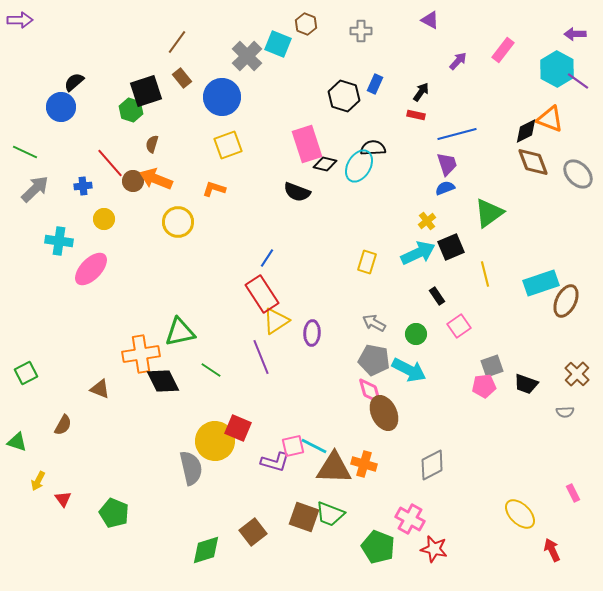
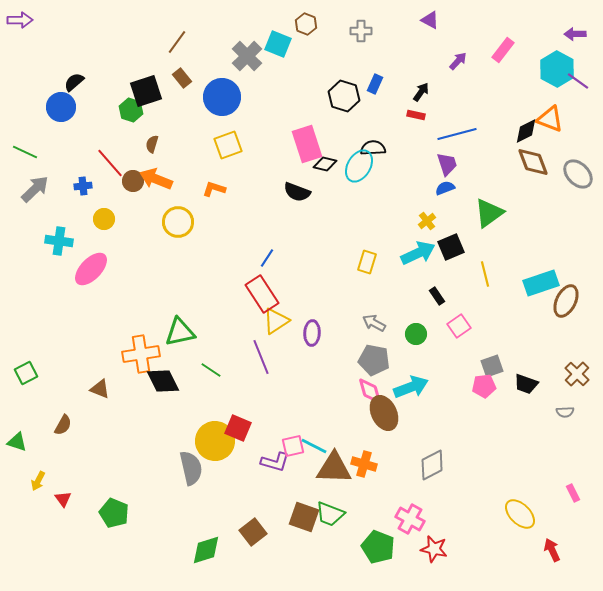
cyan arrow at (409, 370): moved 2 px right, 17 px down; rotated 48 degrees counterclockwise
